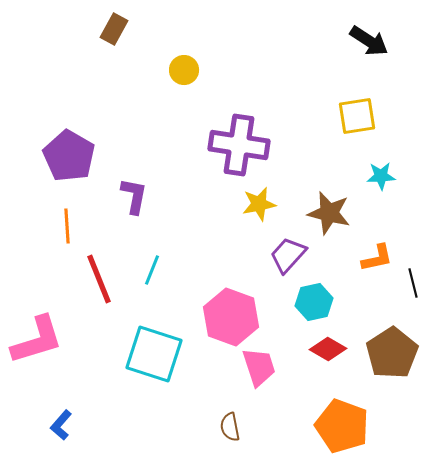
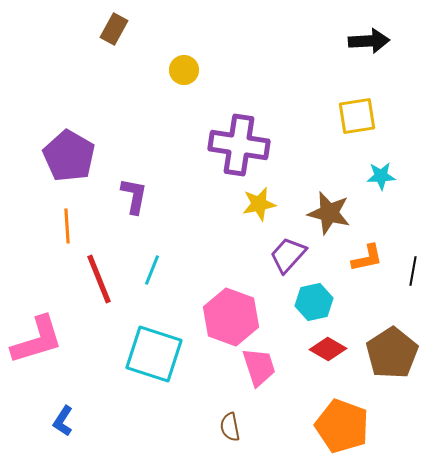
black arrow: rotated 36 degrees counterclockwise
orange L-shape: moved 10 px left
black line: moved 12 px up; rotated 24 degrees clockwise
blue L-shape: moved 2 px right, 4 px up; rotated 8 degrees counterclockwise
